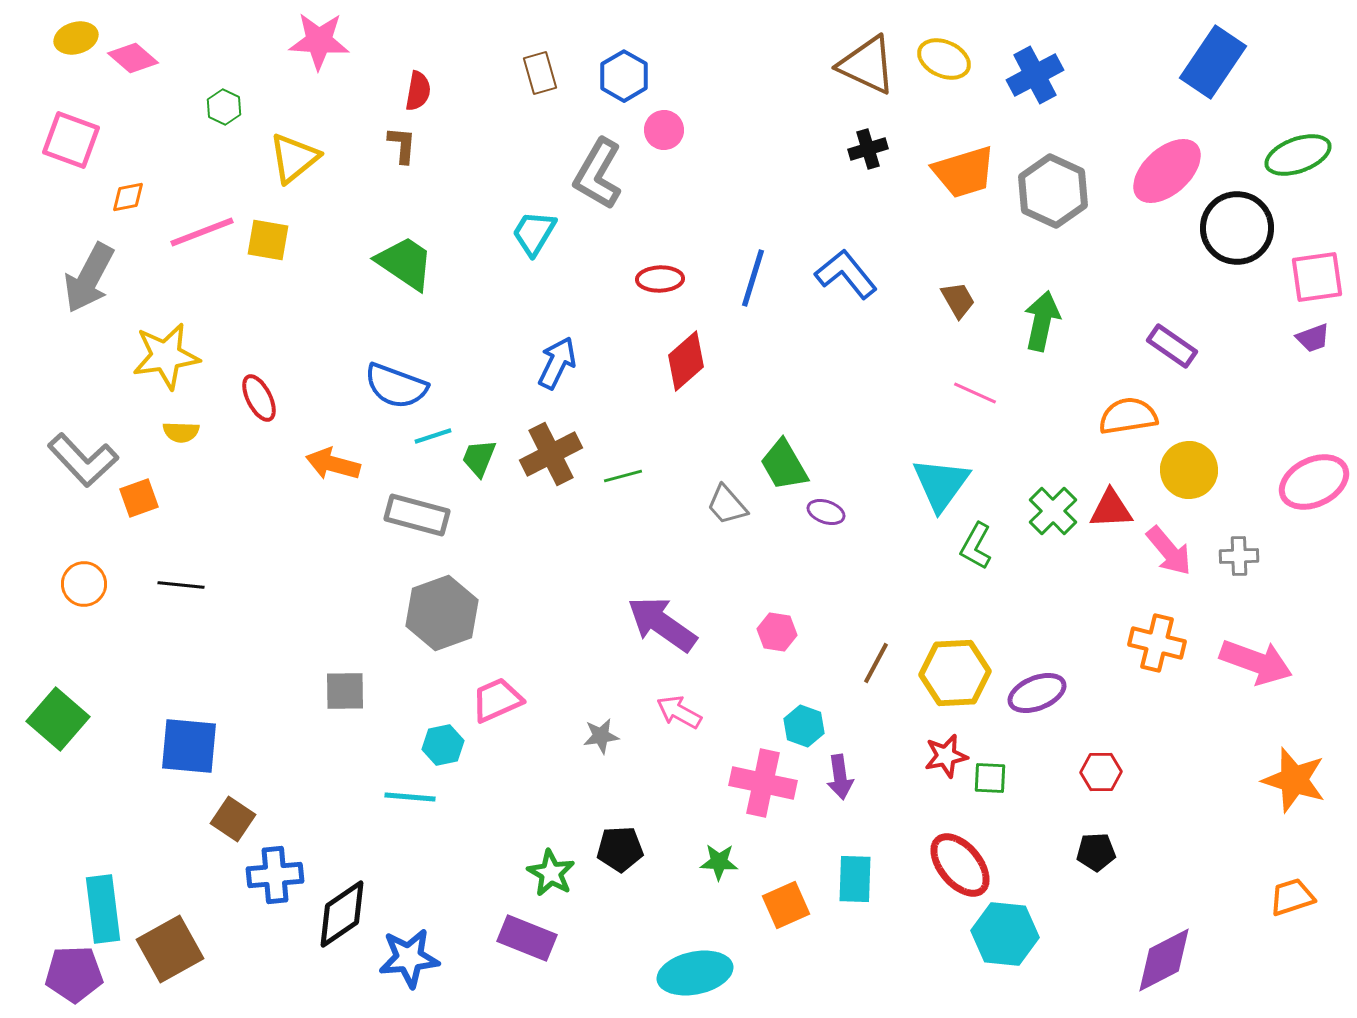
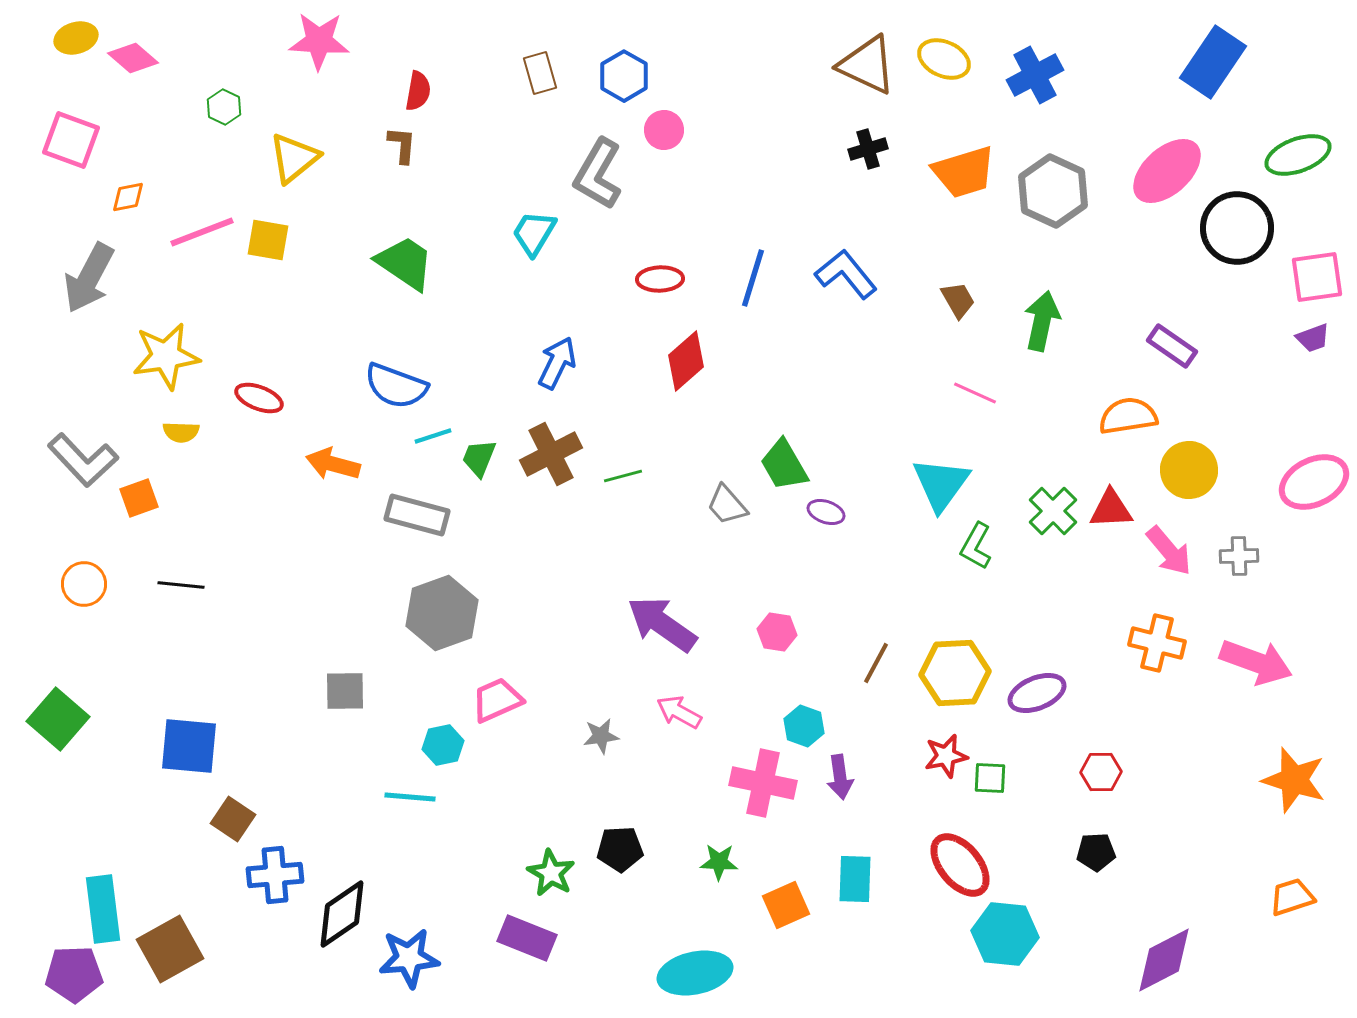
red ellipse at (259, 398): rotated 42 degrees counterclockwise
